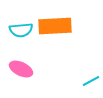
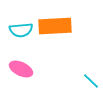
cyan line: rotated 72 degrees clockwise
